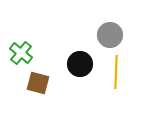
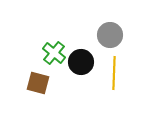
green cross: moved 33 px right
black circle: moved 1 px right, 2 px up
yellow line: moved 2 px left, 1 px down
